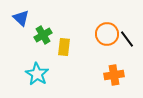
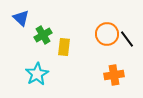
cyan star: rotated 10 degrees clockwise
